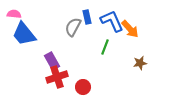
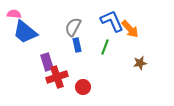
blue rectangle: moved 10 px left, 28 px down
blue trapezoid: moved 1 px right, 2 px up; rotated 12 degrees counterclockwise
purple rectangle: moved 5 px left, 1 px down; rotated 12 degrees clockwise
